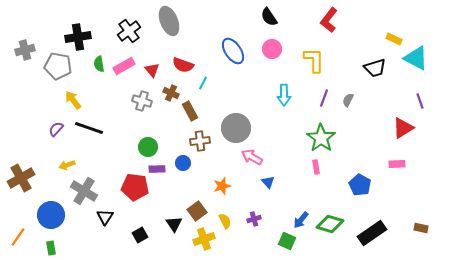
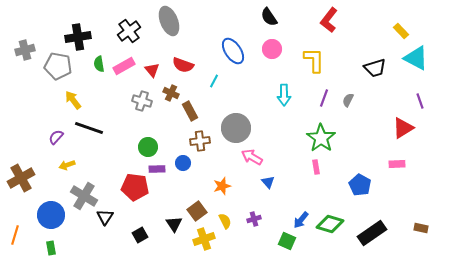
yellow rectangle at (394, 39): moved 7 px right, 8 px up; rotated 21 degrees clockwise
cyan line at (203, 83): moved 11 px right, 2 px up
purple semicircle at (56, 129): moved 8 px down
gray cross at (84, 191): moved 5 px down
orange line at (18, 237): moved 3 px left, 2 px up; rotated 18 degrees counterclockwise
